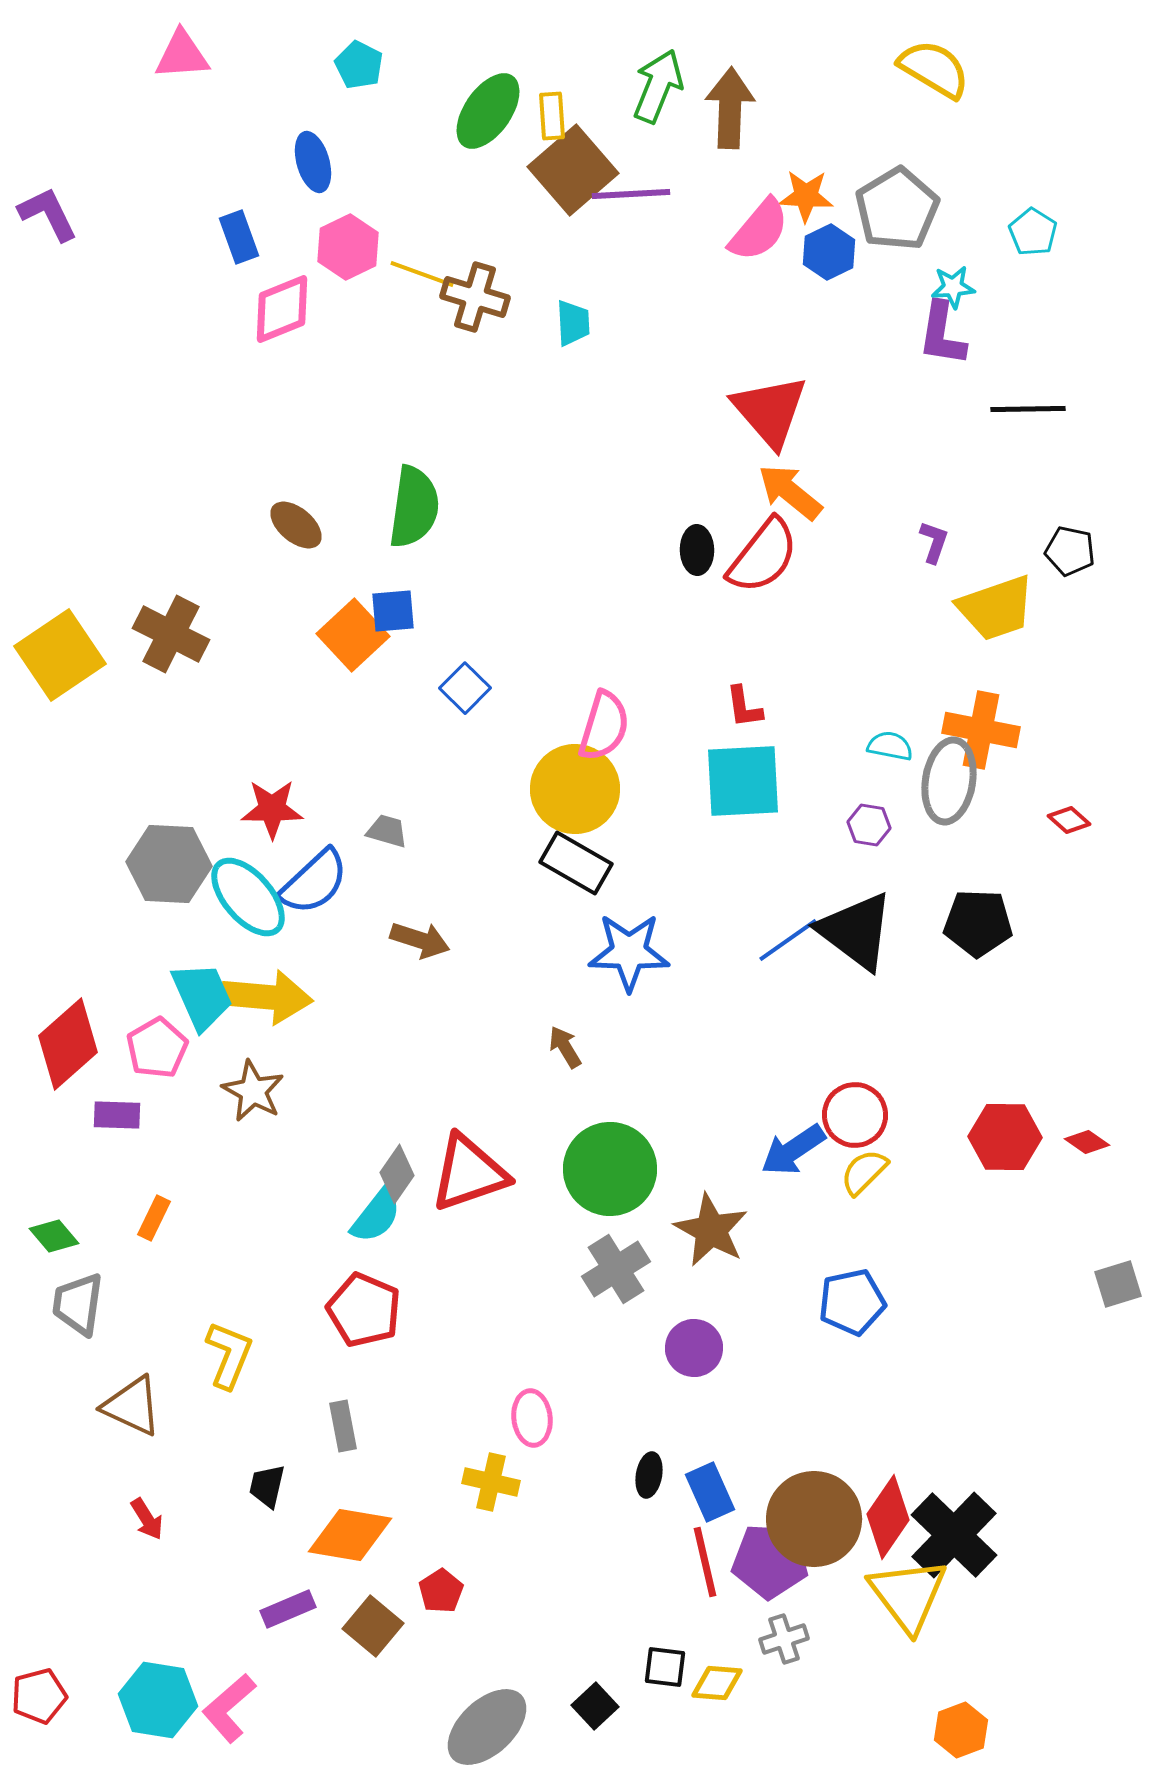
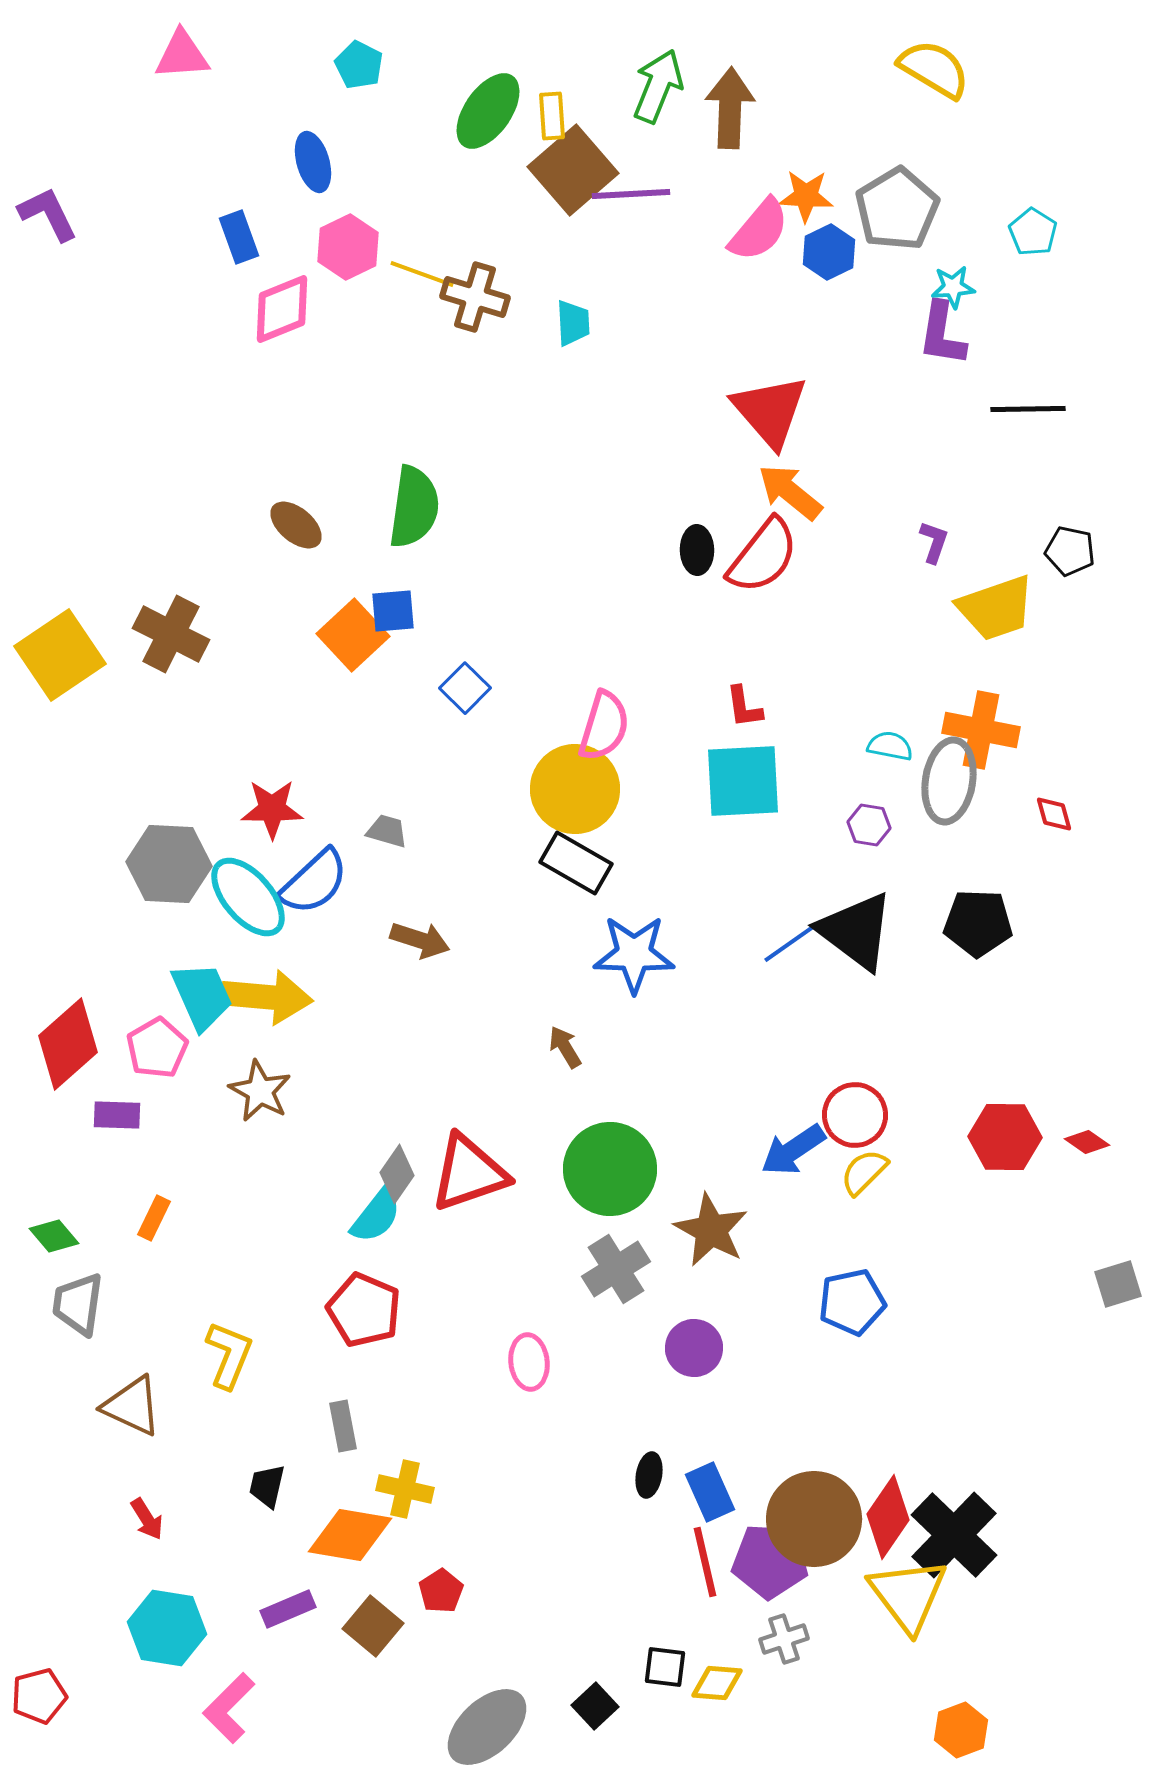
red diamond at (1069, 820): moved 15 px left, 6 px up; rotated 33 degrees clockwise
blue line at (788, 940): moved 5 px right, 1 px down
blue star at (629, 952): moved 5 px right, 2 px down
brown star at (253, 1091): moved 7 px right
pink ellipse at (532, 1418): moved 3 px left, 56 px up
yellow cross at (491, 1482): moved 86 px left, 7 px down
cyan hexagon at (158, 1700): moved 9 px right, 72 px up
pink L-shape at (229, 1708): rotated 4 degrees counterclockwise
